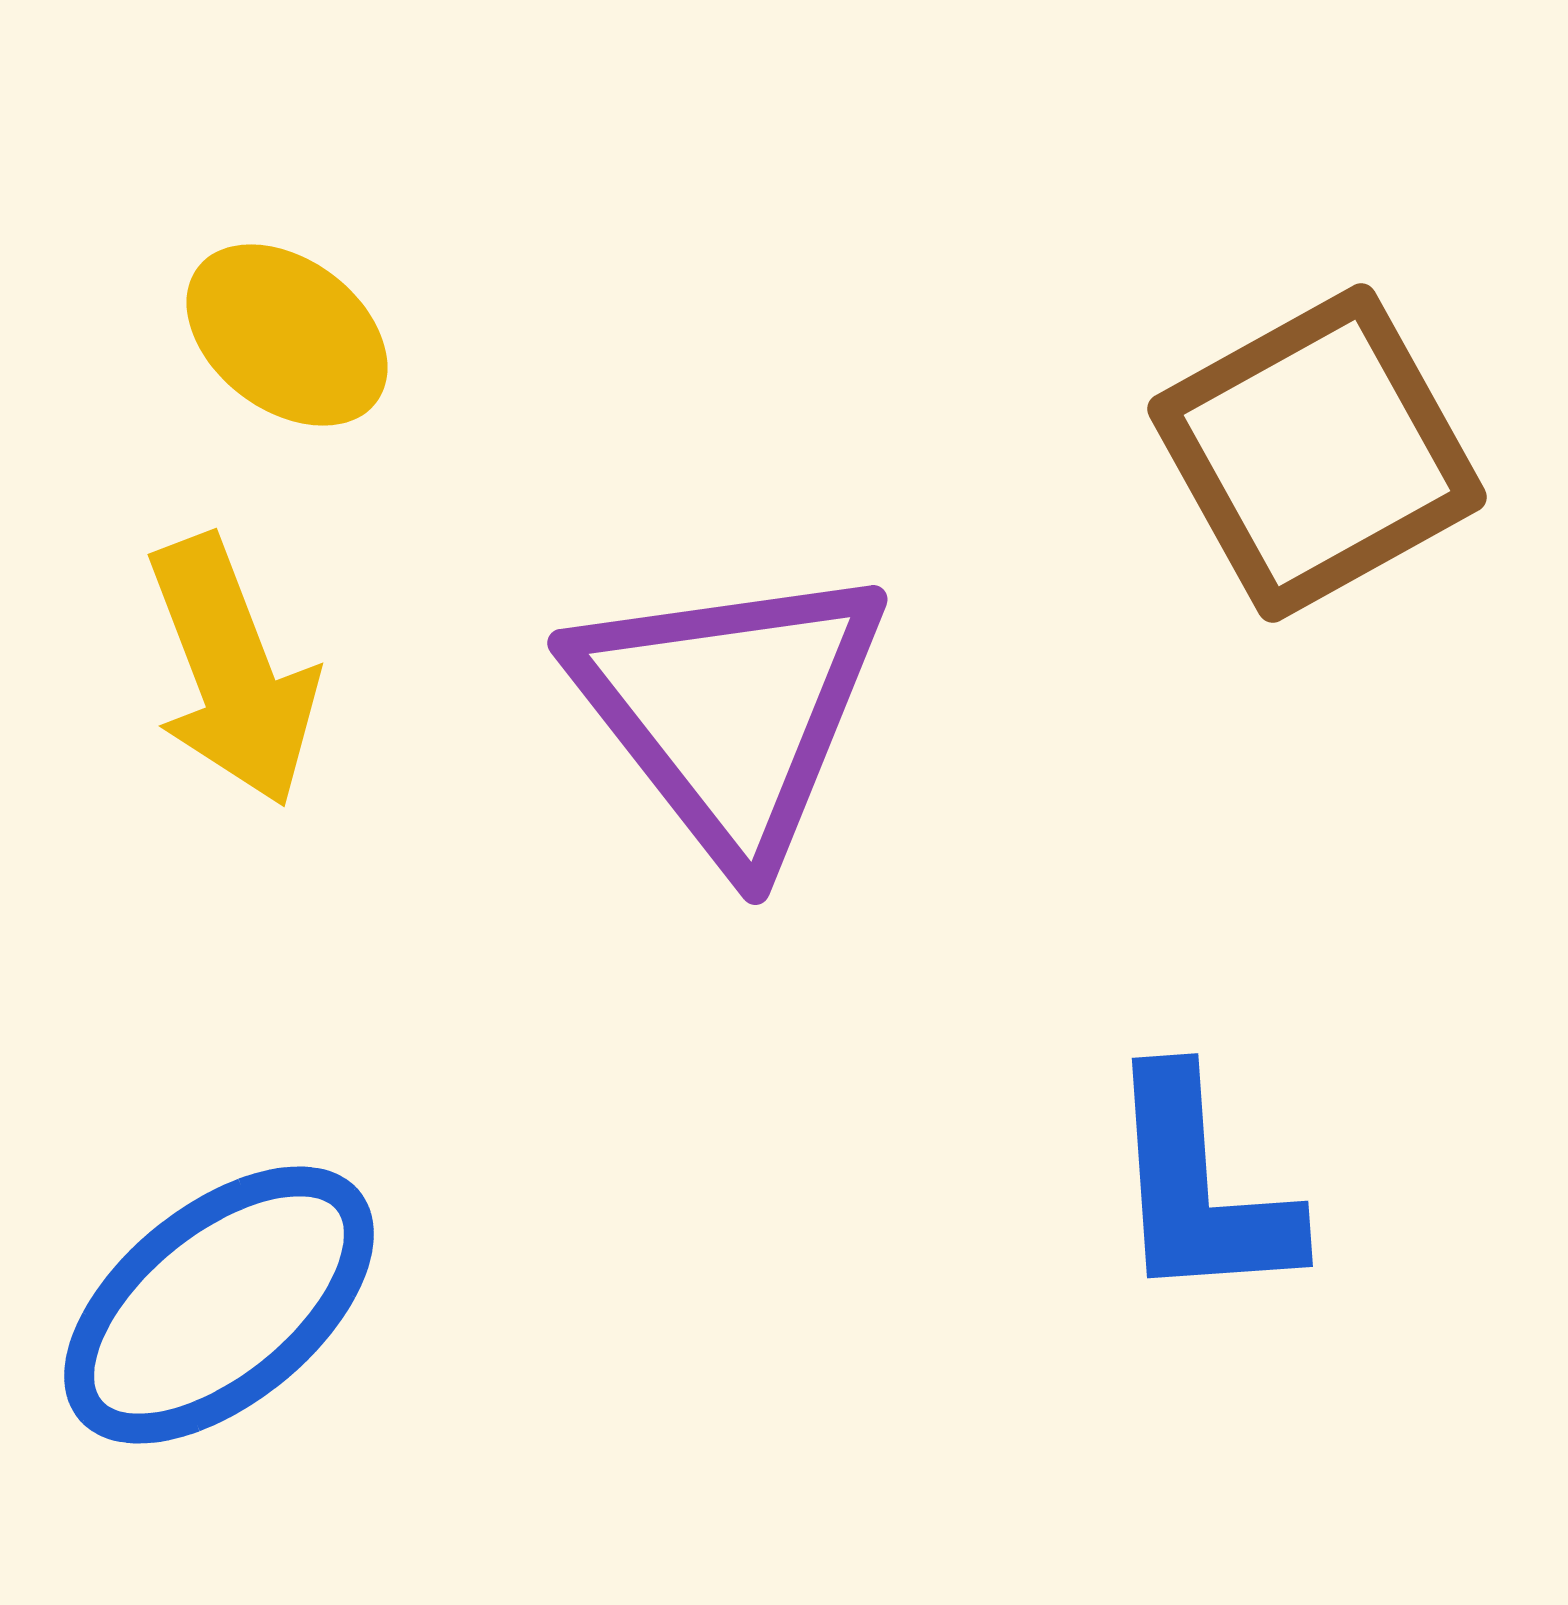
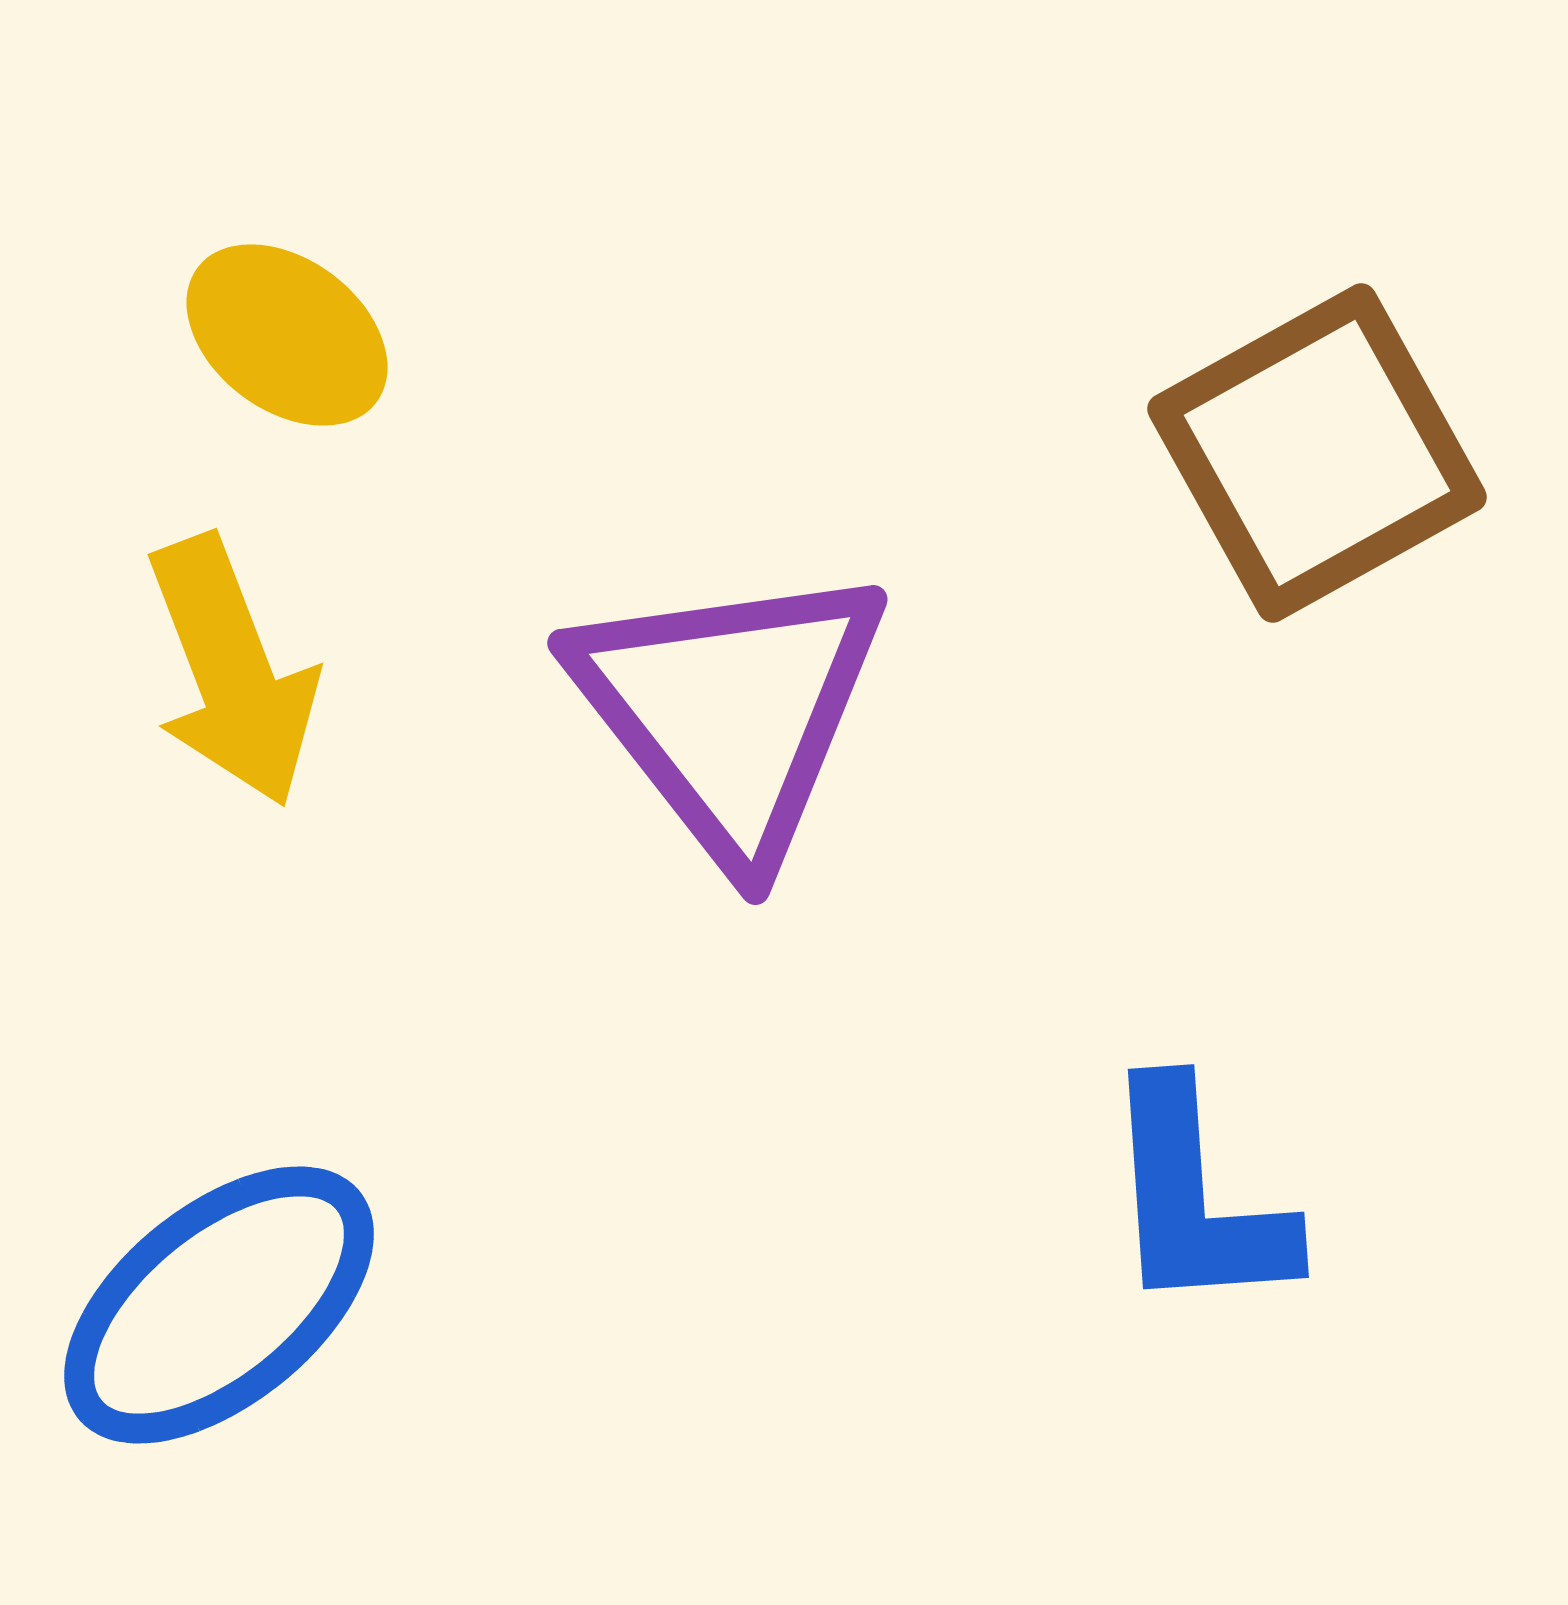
blue L-shape: moved 4 px left, 11 px down
